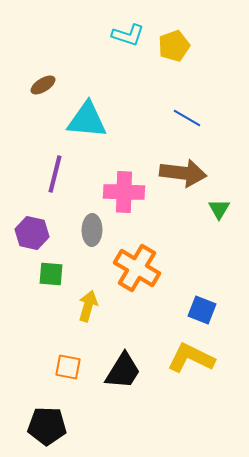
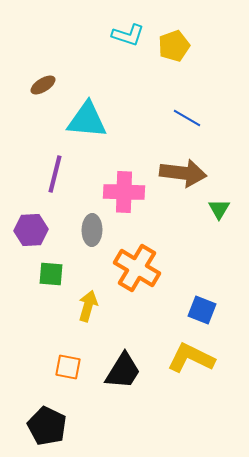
purple hexagon: moved 1 px left, 3 px up; rotated 16 degrees counterclockwise
black pentagon: rotated 24 degrees clockwise
